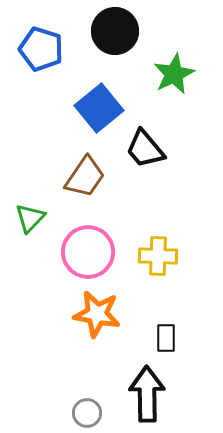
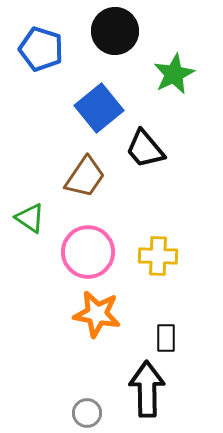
green triangle: rotated 40 degrees counterclockwise
black arrow: moved 5 px up
